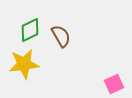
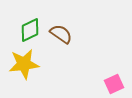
brown semicircle: moved 2 px up; rotated 25 degrees counterclockwise
